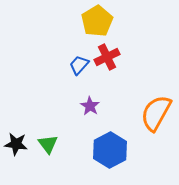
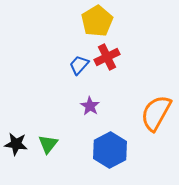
green triangle: rotated 15 degrees clockwise
